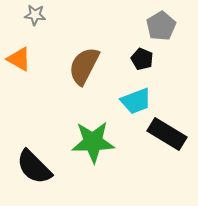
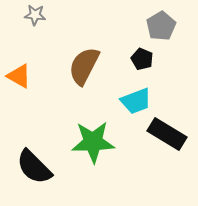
orange triangle: moved 17 px down
